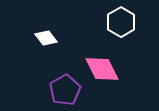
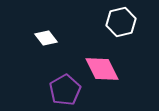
white hexagon: rotated 16 degrees clockwise
